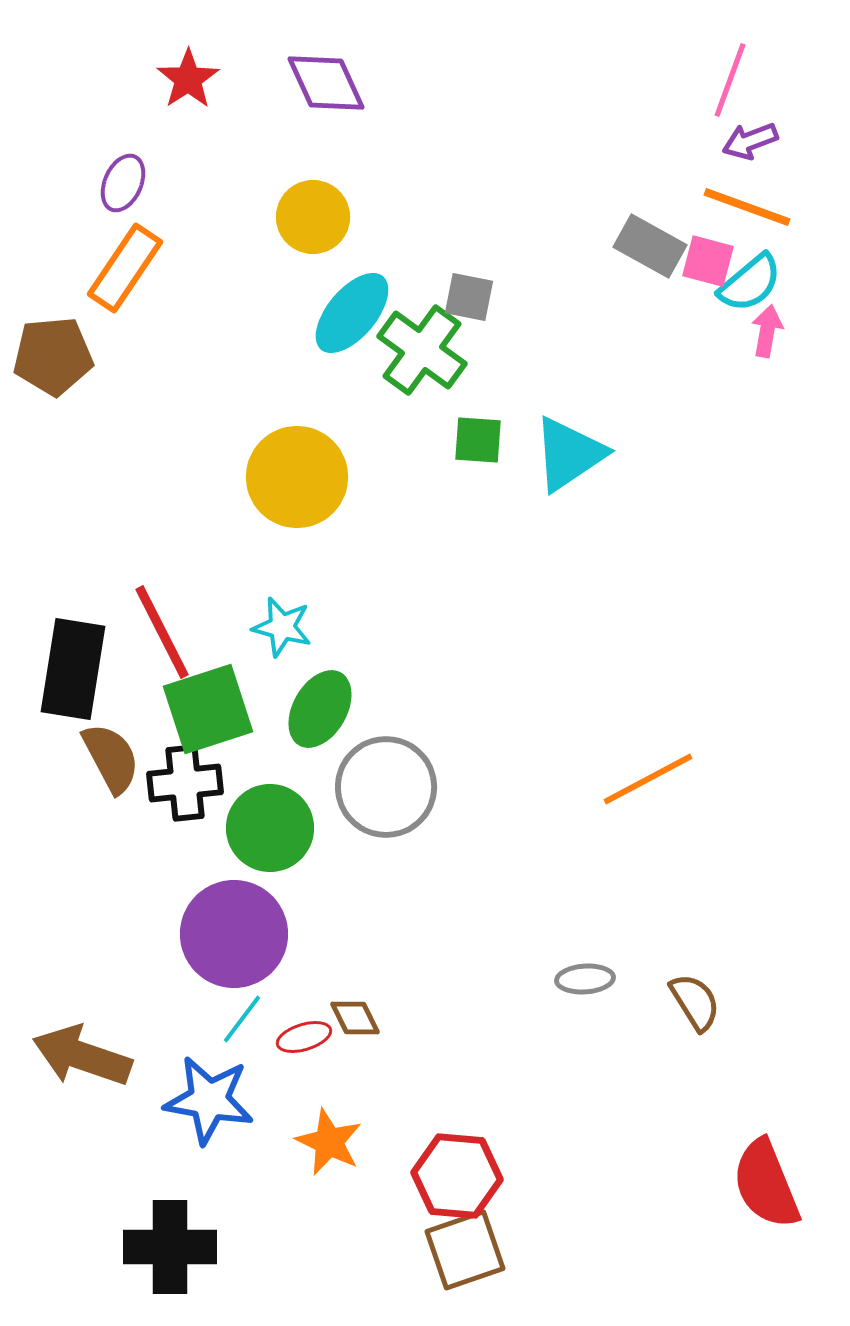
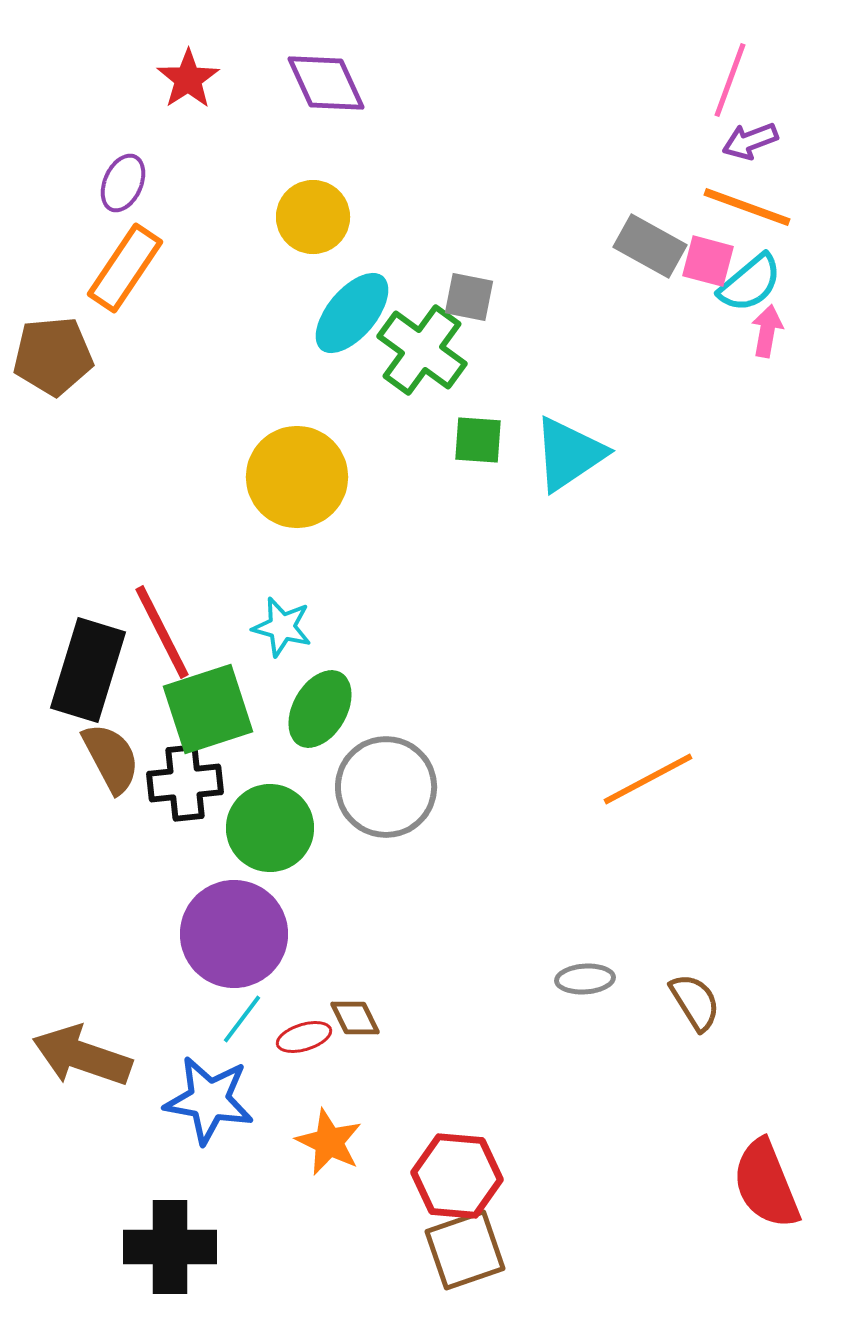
black rectangle at (73, 669): moved 15 px right, 1 px down; rotated 8 degrees clockwise
